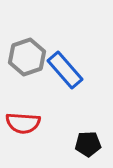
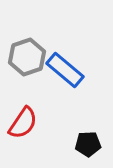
blue rectangle: rotated 9 degrees counterclockwise
red semicircle: rotated 60 degrees counterclockwise
